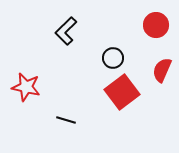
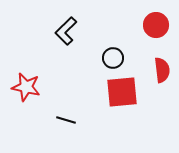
red semicircle: rotated 150 degrees clockwise
red square: rotated 32 degrees clockwise
